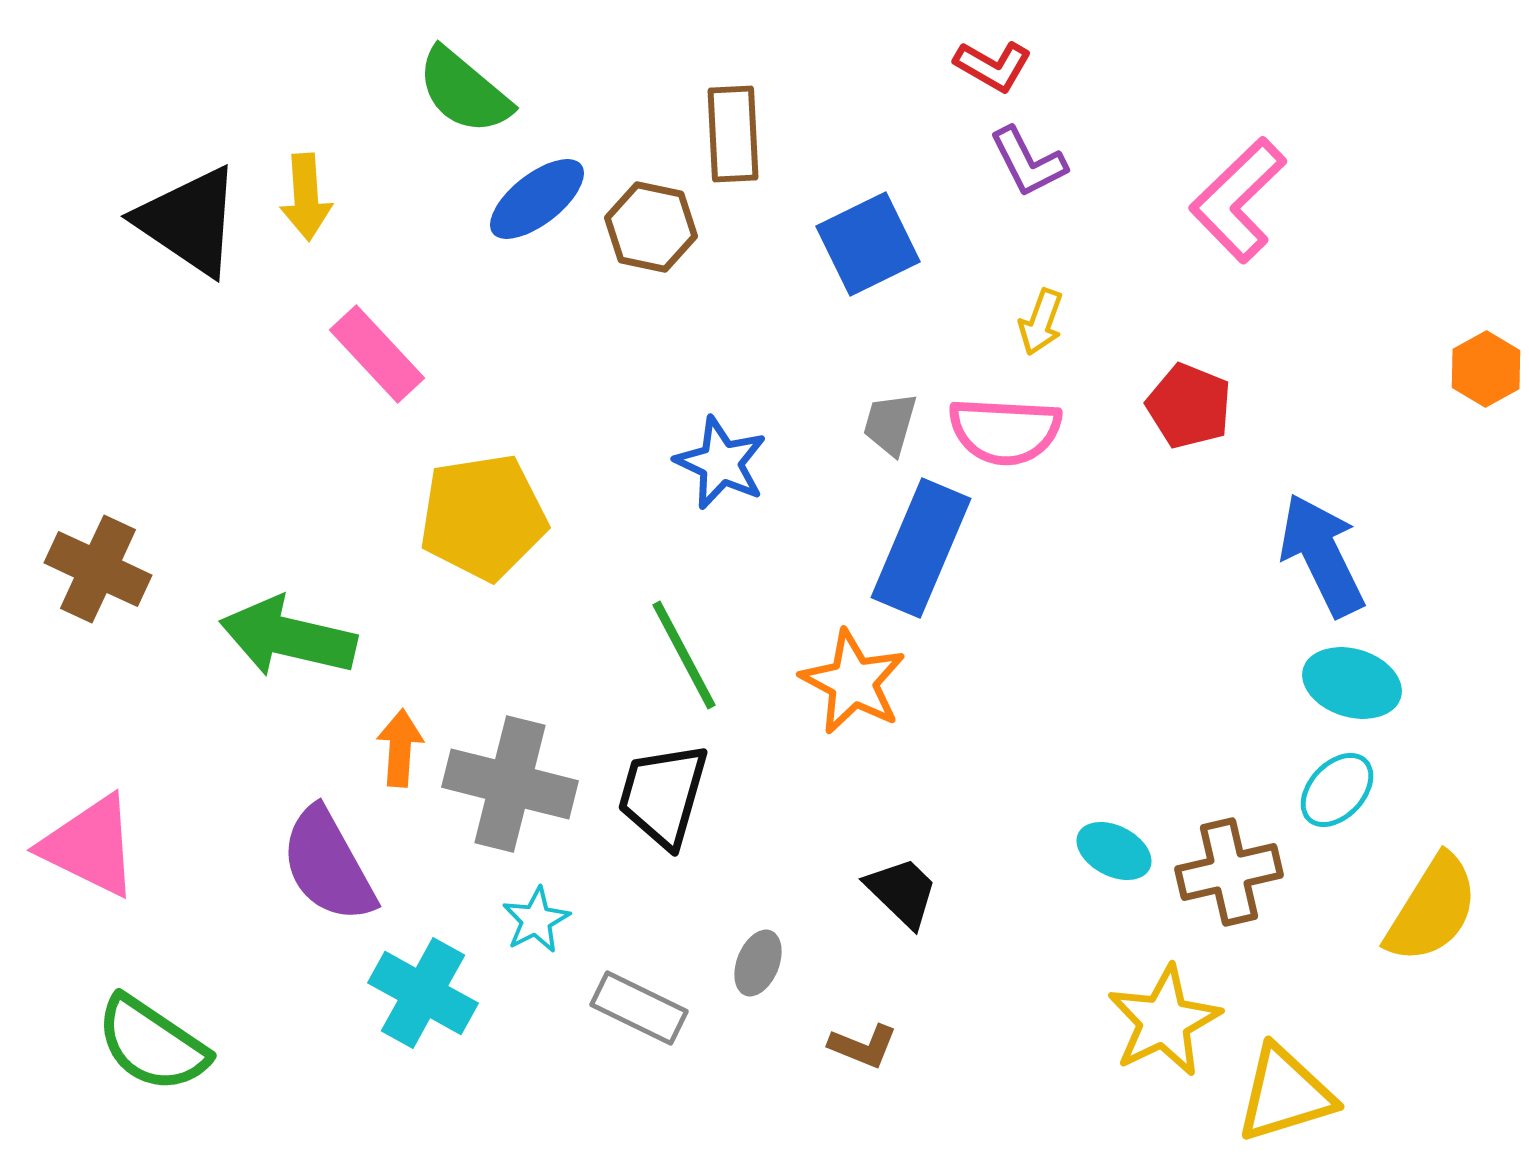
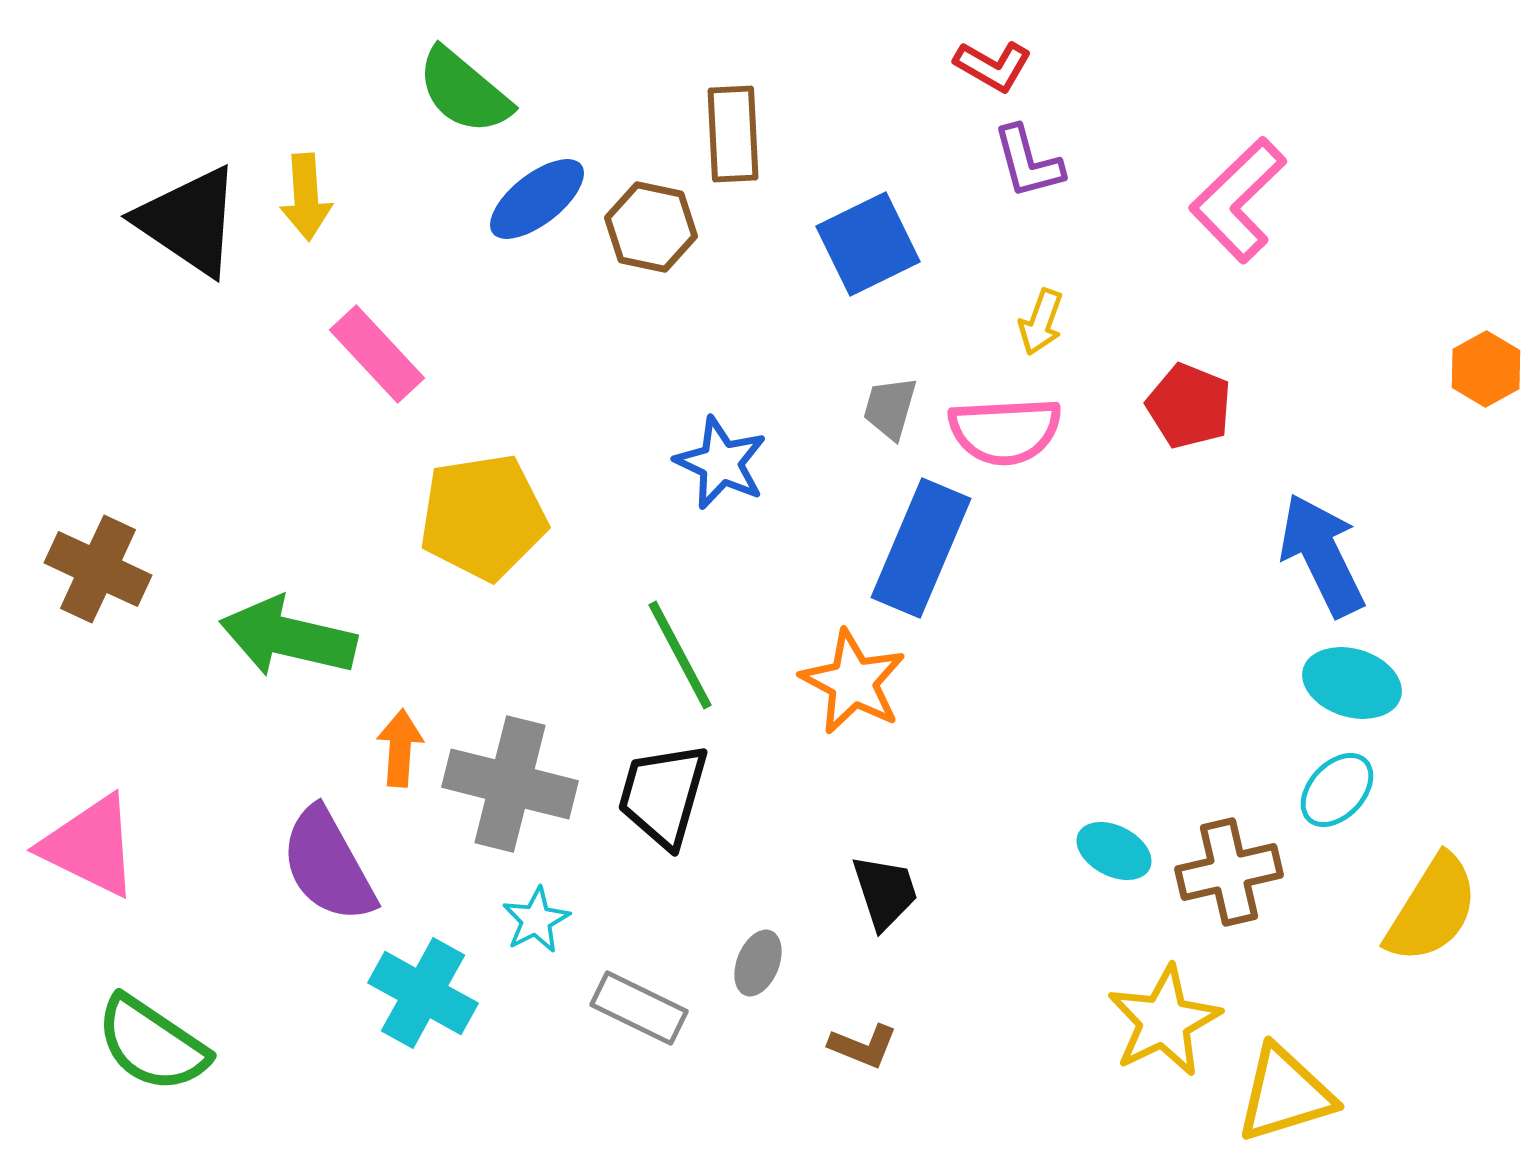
purple L-shape at (1028, 162): rotated 12 degrees clockwise
gray trapezoid at (890, 424): moved 16 px up
pink semicircle at (1005, 431): rotated 6 degrees counterclockwise
green line at (684, 655): moved 4 px left
black trapezoid at (902, 892): moved 17 px left; rotated 28 degrees clockwise
